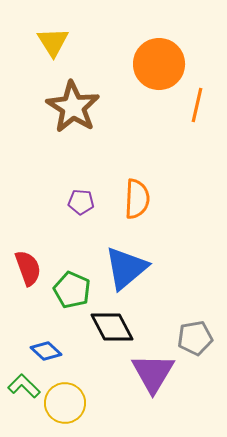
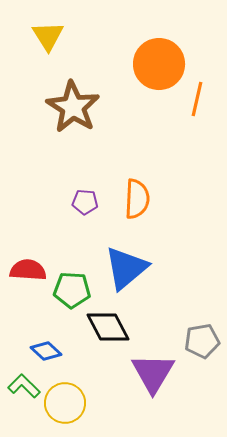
yellow triangle: moved 5 px left, 6 px up
orange line: moved 6 px up
purple pentagon: moved 4 px right
red semicircle: moved 2 px down; rotated 66 degrees counterclockwise
green pentagon: rotated 21 degrees counterclockwise
black diamond: moved 4 px left
gray pentagon: moved 7 px right, 3 px down
